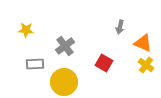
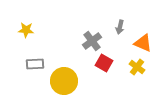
gray cross: moved 27 px right, 5 px up
yellow cross: moved 9 px left, 2 px down
yellow circle: moved 1 px up
